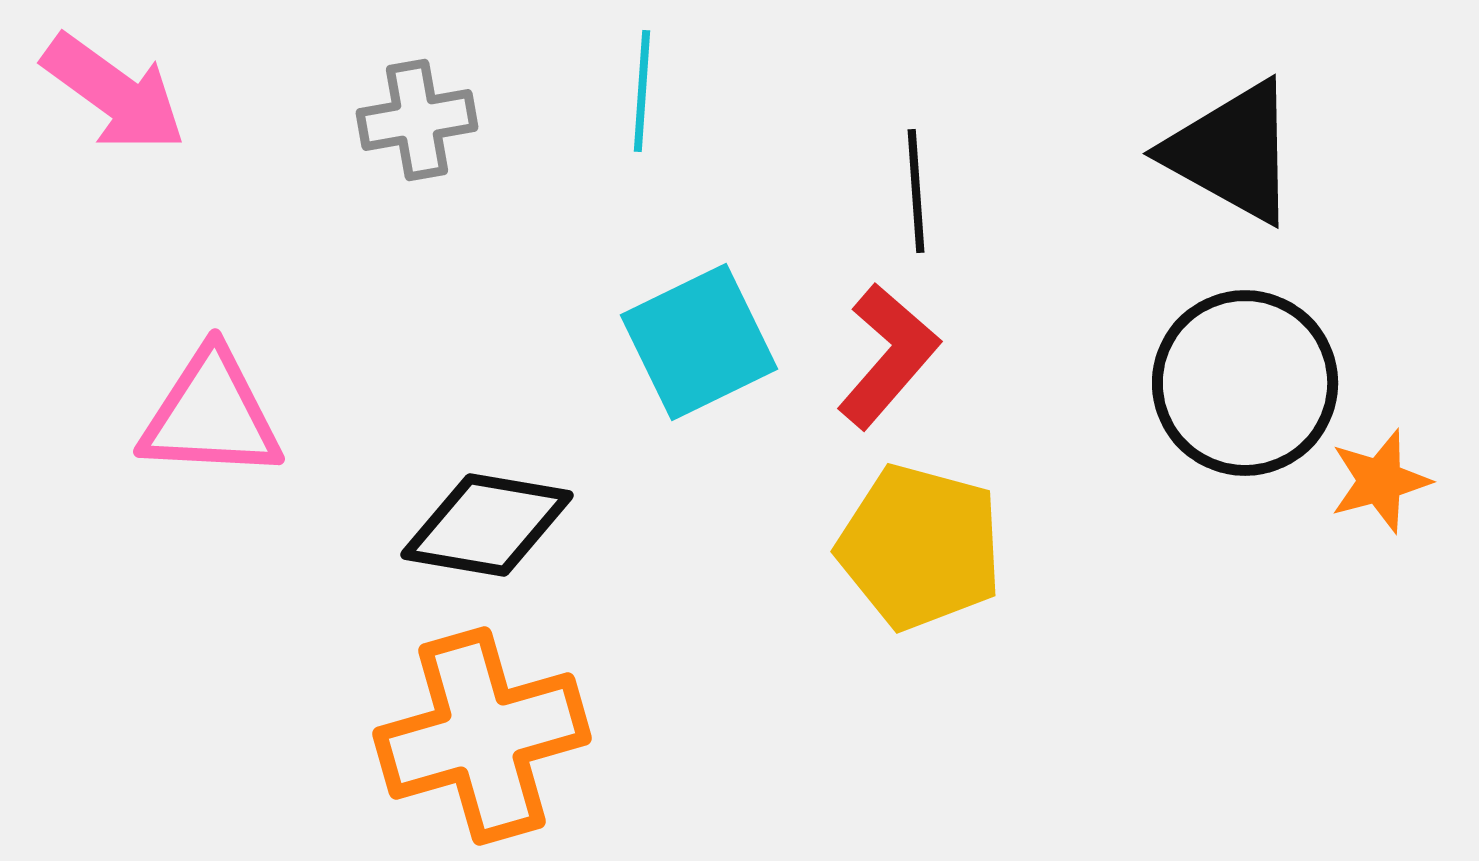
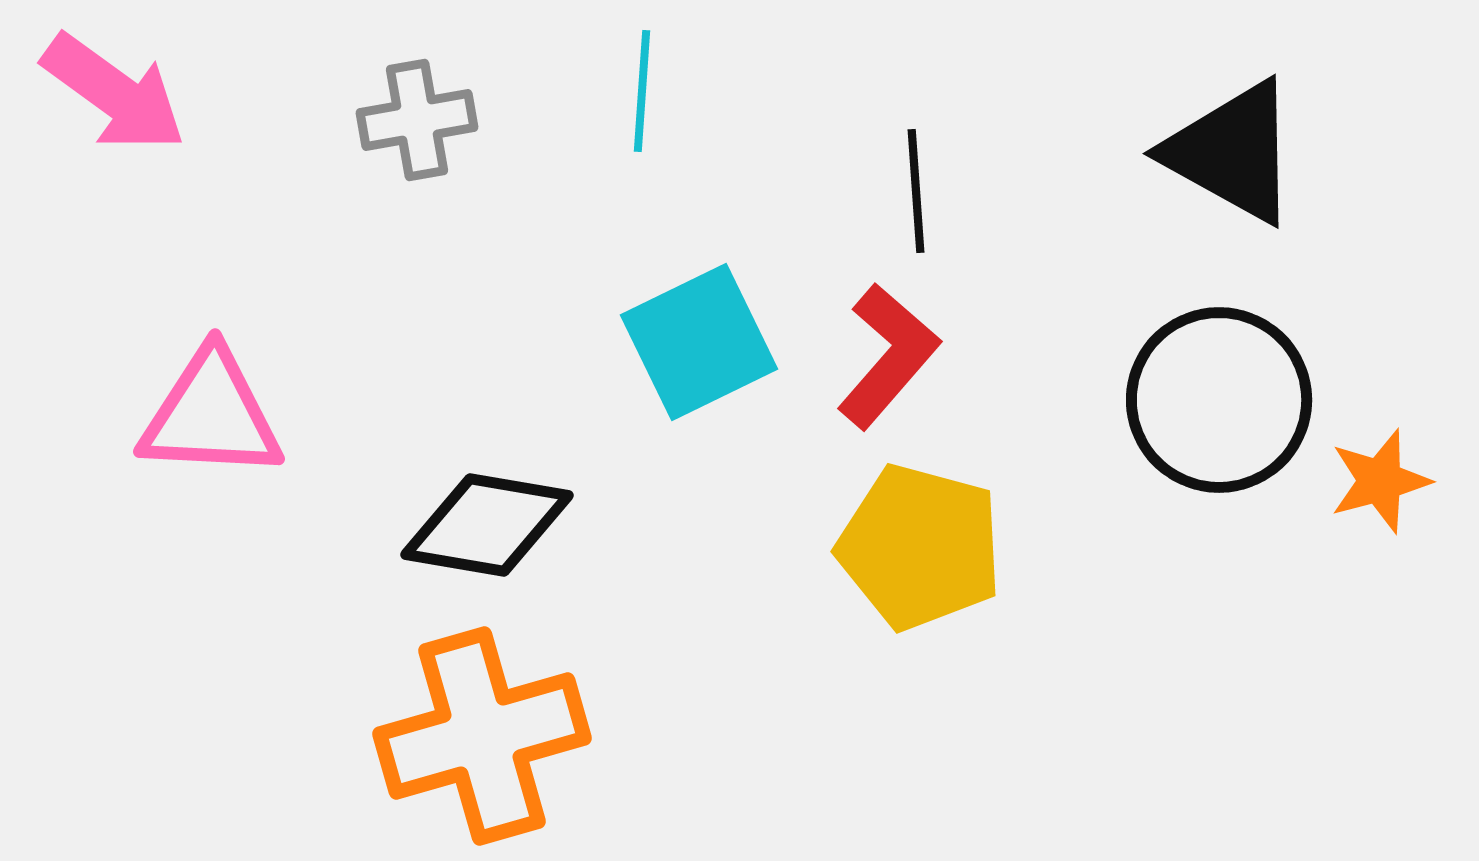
black circle: moved 26 px left, 17 px down
